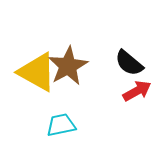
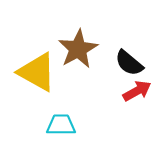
brown star: moved 10 px right, 17 px up
cyan trapezoid: rotated 12 degrees clockwise
